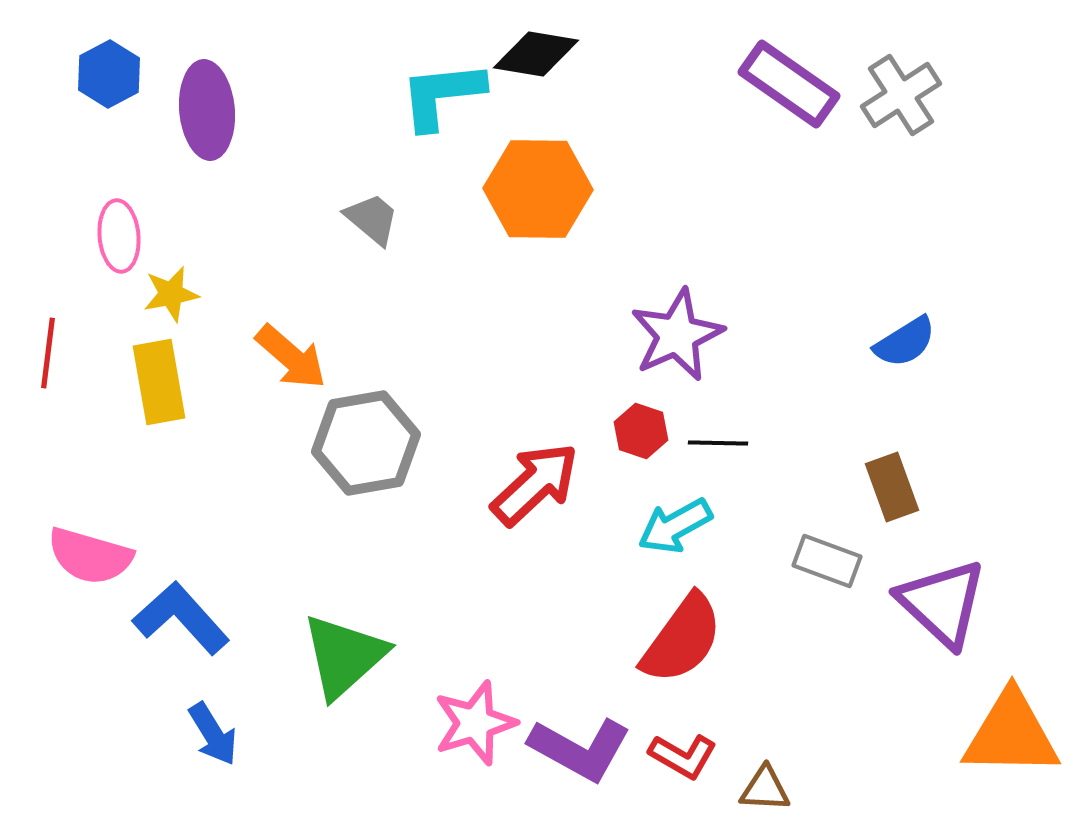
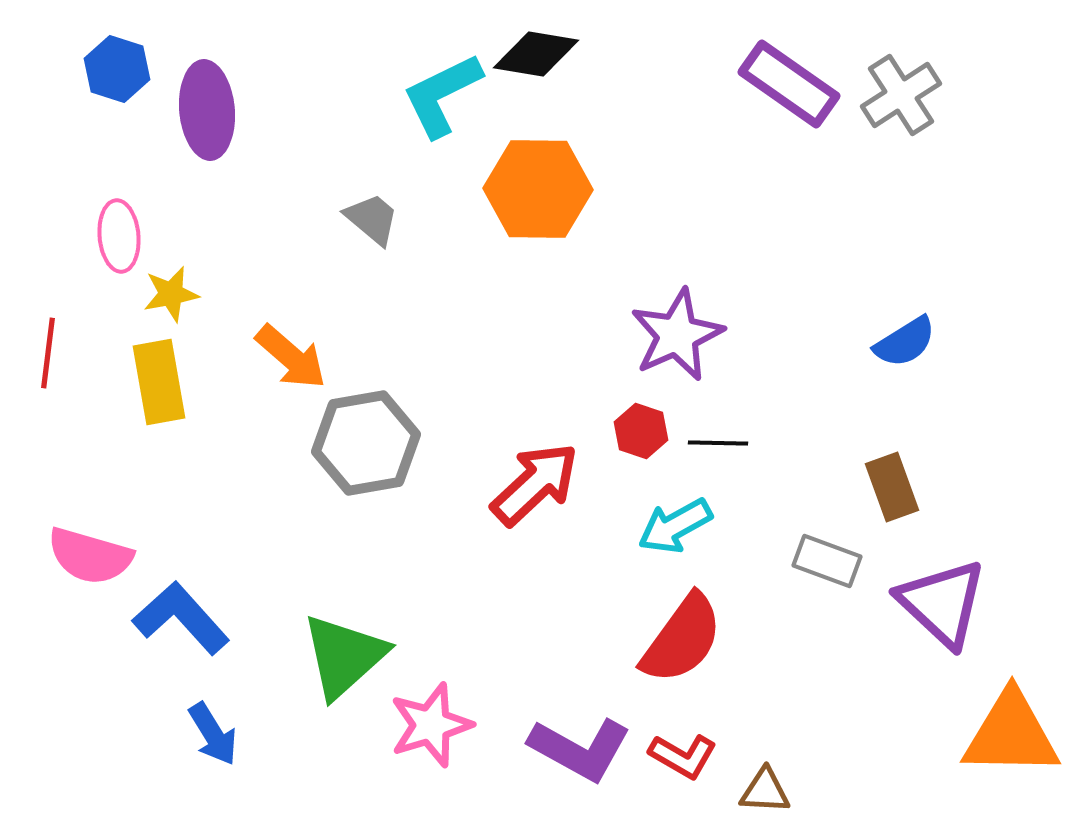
blue hexagon: moved 8 px right, 5 px up; rotated 14 degrees counterclockwise
cyan L-shape: rotated 20 degrees counterclockwise
pink star: moved 44 px left, 2 px down
brown triangle: moved 2 px down
